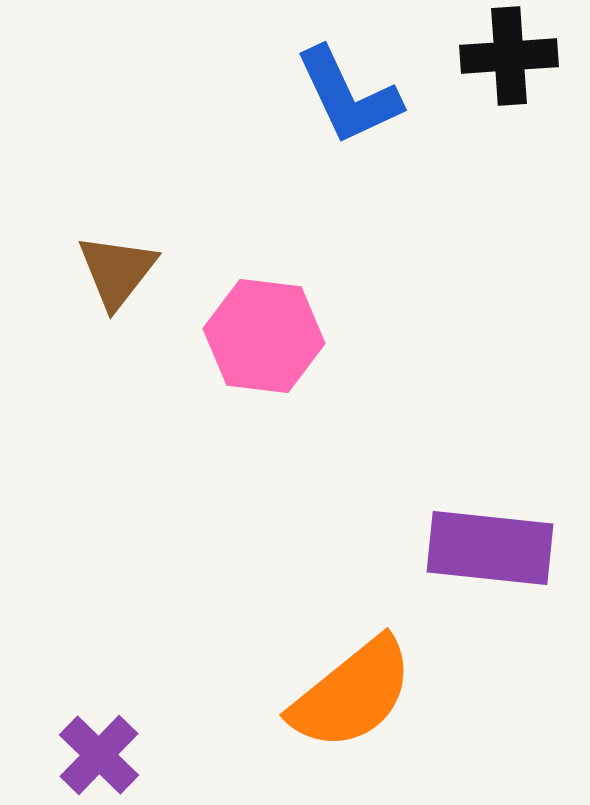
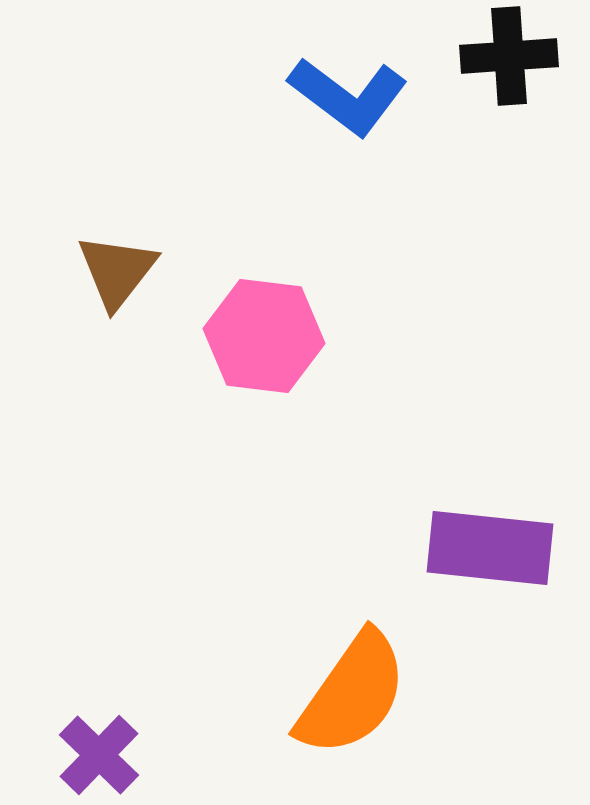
blue L-shape: rotated 28 degrees counterclockwise
orange semicircle: rotated 16 degrees counterclockwise
